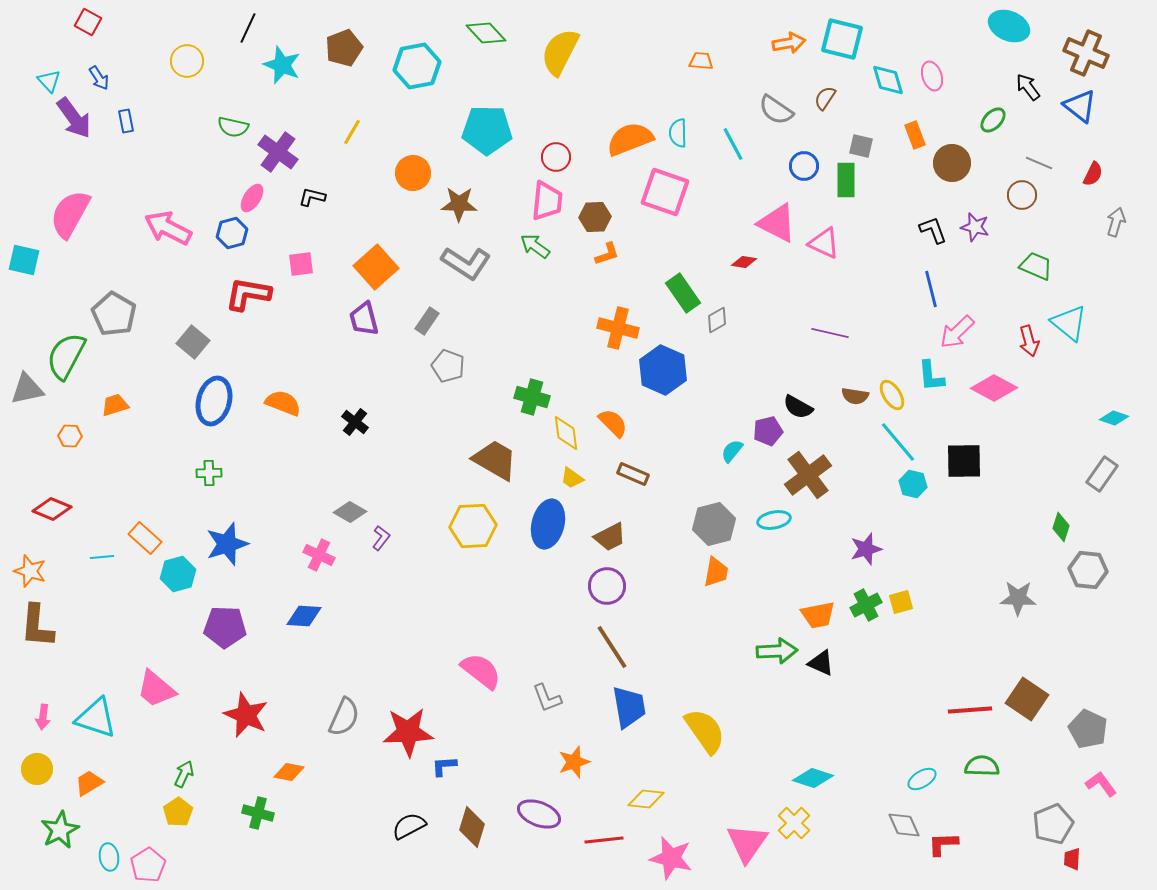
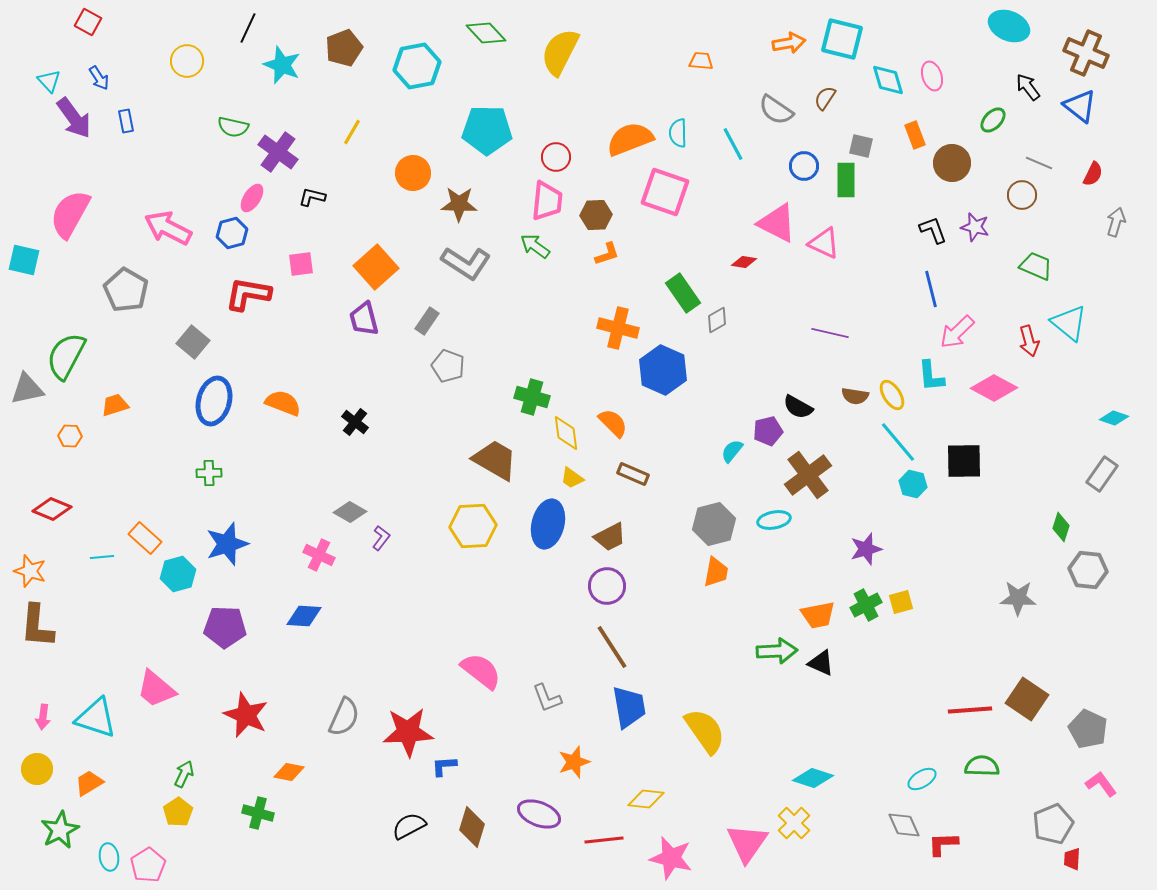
brown hexagon at (595, 217): moved 1 px right, 2 px up
gray pentagon at (114, 314): moved 12 px right, 24 px up
